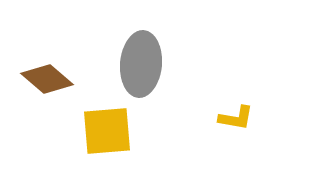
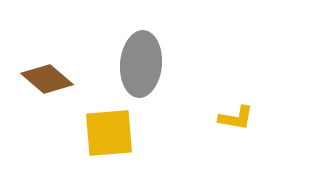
yellow square: moved 2 px right, 2 px down
